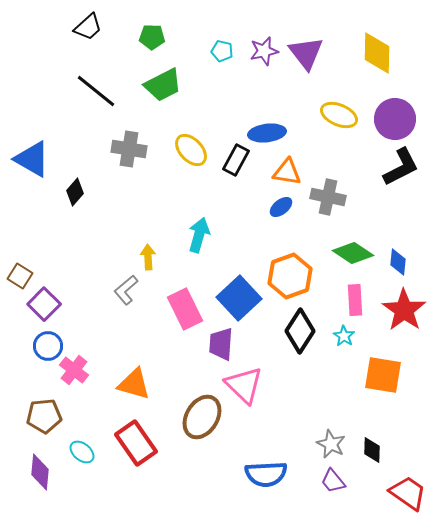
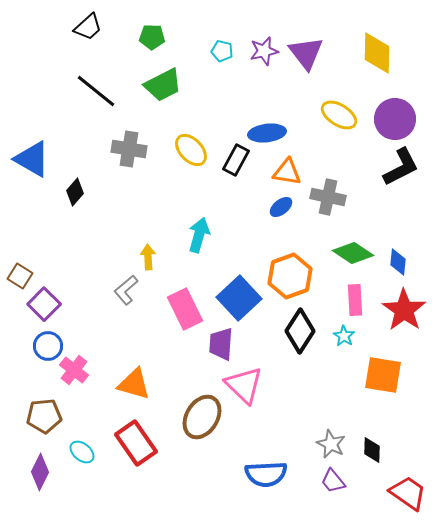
yellow ellipse at (339, 115): rotated 9 degrees clockwise
purple diamond at (40, 472): rotated 21 degrees clockwise
